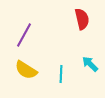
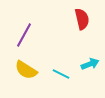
cyan arrow: rotated 114 degrees clockwise
cyan line: rotated 66 degrees counterclockwise
